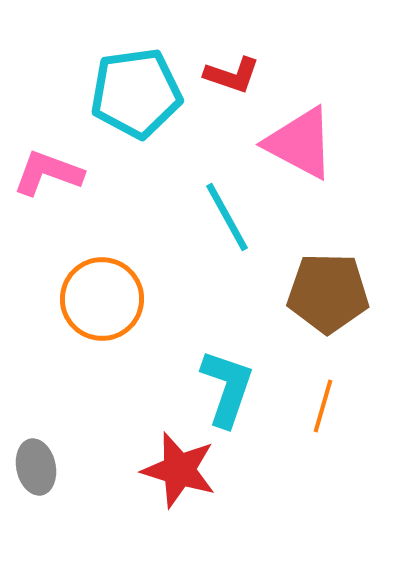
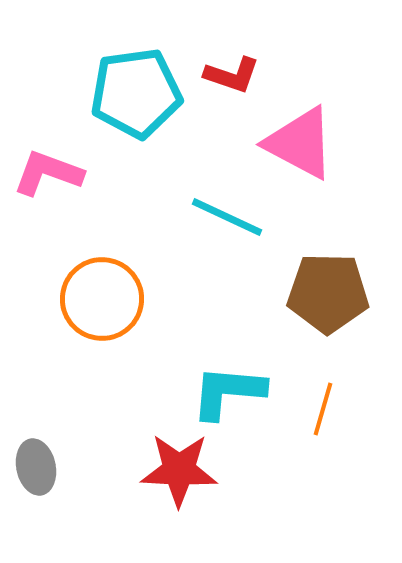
cyan line: rotated 36 degrees counterclockwise
cyan L-shape: moved 1 px right, 4 px down; rotated 104 degrees counterclockwise
orange line: moved 3 px down
red star: rotated 14 degrees counterclockwise
